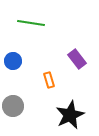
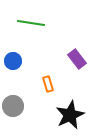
orange rectangle: moved 1 px left, 4 px down
